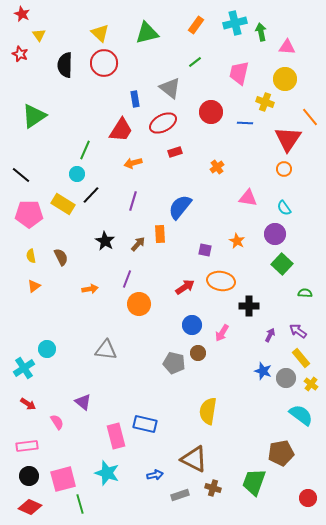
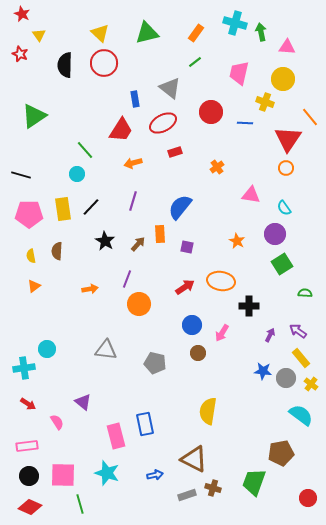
cyan cross at (235, 23): rotated 30 degrees clockwise
orange rectangle at (196, 25): moved 8 px down
yellow circle at (285, 79): moved 2 px left
green line at (85, 150): rotated 66 degrees counterclockwise
orange circle at (284, 169): moved 2 px right, 1 px up
black line at (21, 175): rotated 24 degrees counterclockwise
black line at (91, 195): moved 12 px down
pink triangle at (248, 198): moved 3 px right, 3 px up
yellow rectangle at (63, 204): moved 5 px down; rotated 50 degrees clockwise
purple square at (205, 250): moved 18 px left, 3 px up
brown semicircle at (61, 257): moved 4 px left, 6 px up; rotated 150 degrees counterclockwise
green square at (282, 264): rotated 15 degrees clockwise
gray pentagon at (174, 363): moved 19 px left
cyan cross at (24, 368): rotated 25 degrees clockwise
blue star at (263, 371): rotated 12 degrees counterclockwise
blue rectangle at (145, 424): rotated 65 degrees clockwise
pink square at (63, 479): moved 4 px up; rotated 16 degrees clockwise
gray rectangle at (180, 495): moved 7 px right
